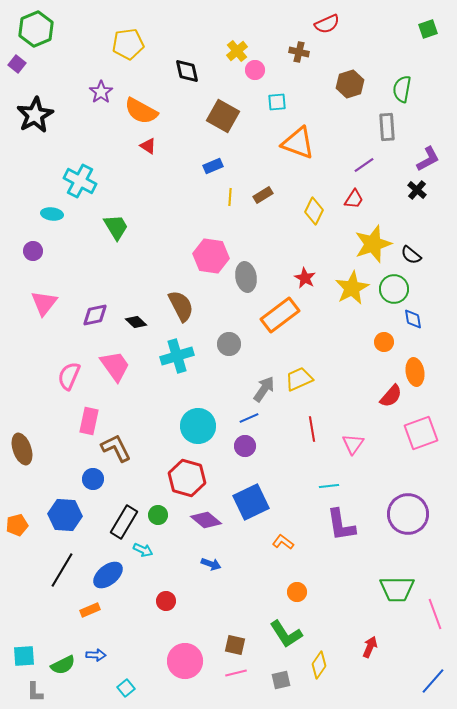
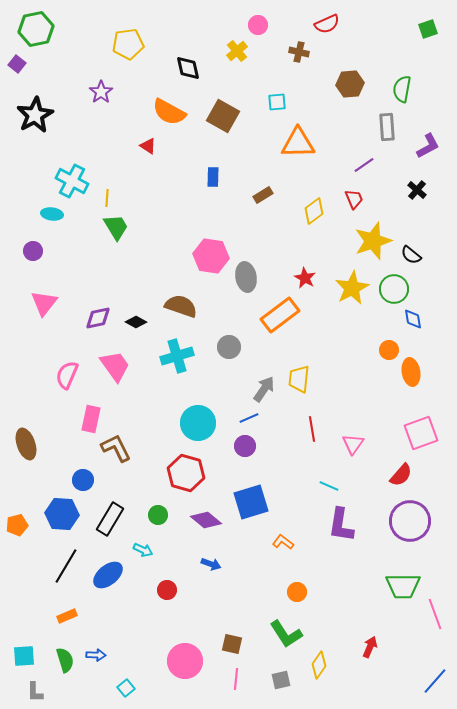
green hexagon at (36, 29): rotated 12 degrees clockwise
pink circle at (255, 70): moved 3 px right, 45 px up
black diamond at (187, 71): moved 1 px right, 3 px up
brown hexagon at (350, 84): rotated 12 degrees clockwise
orange semicircle at (141, 111): moved 28 px right, 1 px down
orange triangle at (298, 143): rotated 21 degrees counterclockwise
purple L-shape at (428, 159): moved 13 px up
blue rectangle at (213, 166): moved 11 px down; rotated 66 degrees counterclockwise
cyan cross at (80, 181): moved 8 px left
yellow line at (230, 197): moved 123 px left, 1 px down
red trapezoid at (354, 199): rotated 55 degrees counterclockwise
yellow diamond at (314, 211): rotated 28 degrees clockwise
yellow star at (373, 244): moved 3 px up
brown semicircle at (181, 306): rotated 44 degrees counterclockwise
purple diamond at (95, 315): moved 3 px right, 3 px down
black diamond at (136, 322): rotated 15 degrees counterclockwise
orange circle at (384, 342): moved 5 px right, 8 px down
gray circle at (229, 344): moved 3 px down
orange ellipse at (415, 372): moved 4 px left
pink semicircle at (69, 376): moved 2 px left, 1 px up
yellow trapezoid at (299, 379): rotated 60 degrees counterclockwise
red semicircle at (391, 396): moved 10 px right, 79 px down
pink rectangle at (89, 421): moved 2 px right, 2 px up
cyan circle at (198, 426): moved 3 px up
brown ellipse at (22, 449): moved 4 px right, 5 px up
red hexagon at (187, 478): moved 1 px left, 5 px up
blue circle at (93, 479): moved 10 px left, 1 px down
cyan line at (329, 486): rotated 30 degrees clockwise
blue square at (251, 502): rotated 9 degrees clockwise
purple circle at (408, 514): moved 2 px right, 7 px down
blue hexagon at (65, 515): moved 3 px left, 1 px up
black rectangle at (124, 522): moved 14 px left, 3 px up
purple L-shape at (341, 525): rotated 18 degrees clockwise
black line at (62, 570): moved 4 px right, 4 px up
green trapezoid at (397, 589): moved 6 px right, 3 px up
red circle at (166, 601): moved 1 px right, 11 px up
orange rectangle at (90, 610): moved 23 px left, 6 px down
brown square at (235, 645): moved 3 px left, 1 px up
green semicircle at (63, 665): moved 2 px right, 5 px up; rotated 80 degrees counterclockwise
pink line at (236, 673): moved 6 px down; rotated 70 degrees counterclockwise
blue line at (433, 681): moved 2 px right
